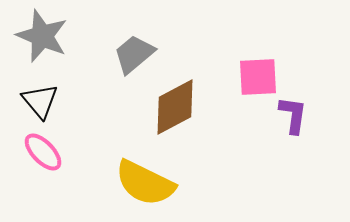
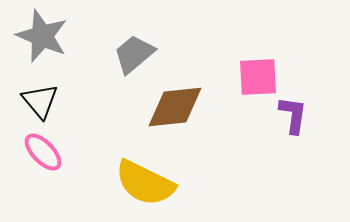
brown diamond: rotated 22 degrees clockwise
